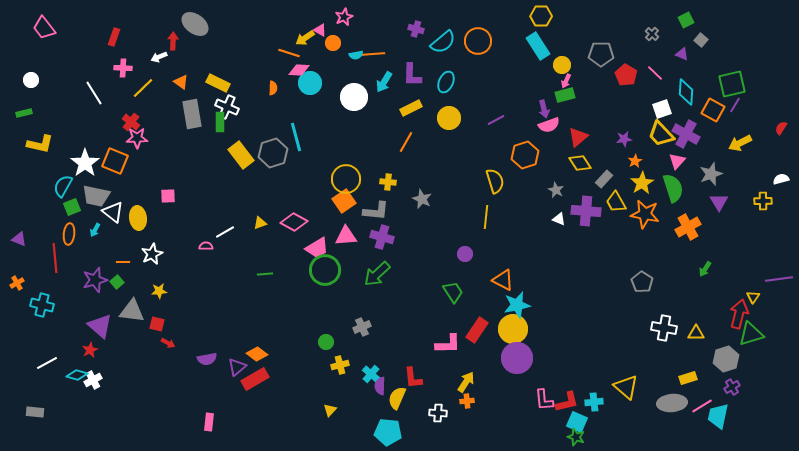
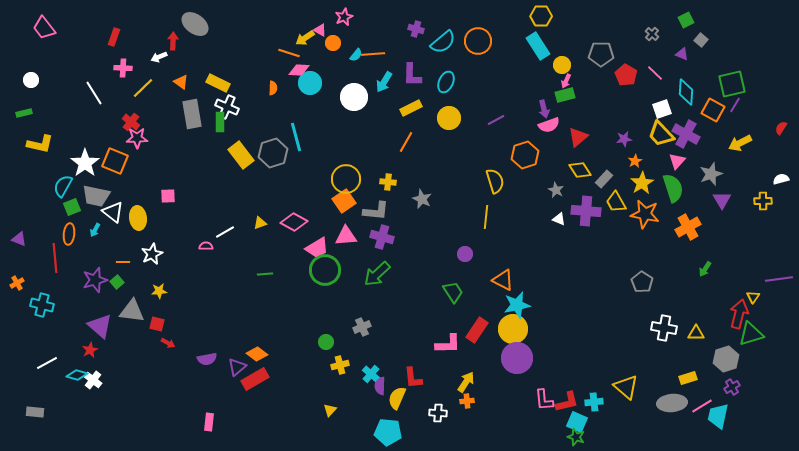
cyan semicircle at (356, 55): rotated 40 degrees counterclockwise
yellow diamond at (580, 163): moved 7 px down
purple triangle at (719, 202): moved 3 px right, 2 px up
white cross at (93, 380): rotated 24 degrees counterclockwise
